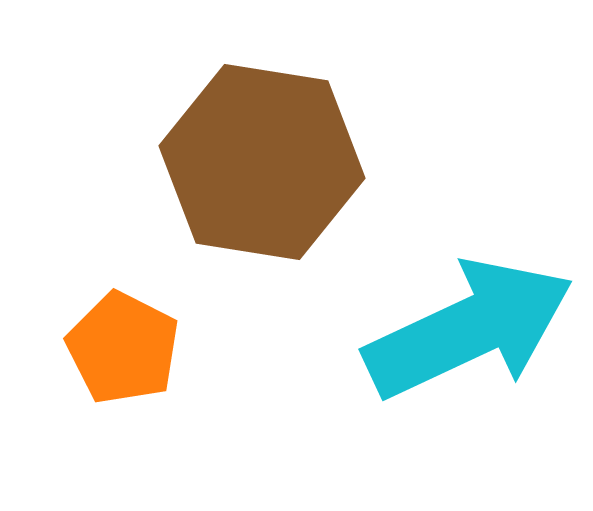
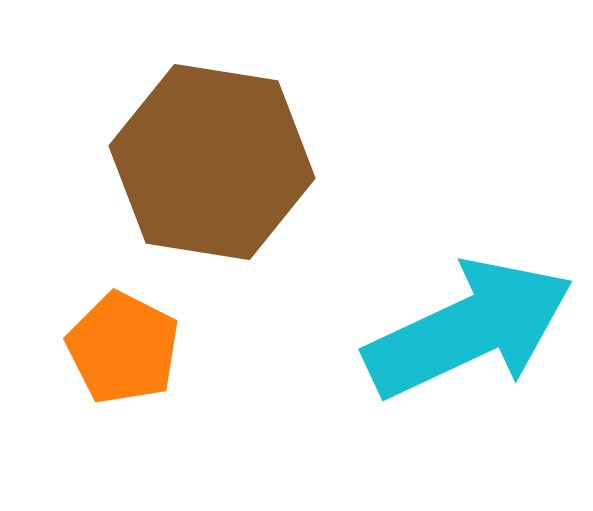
brown hexagon: moved 50 px left
